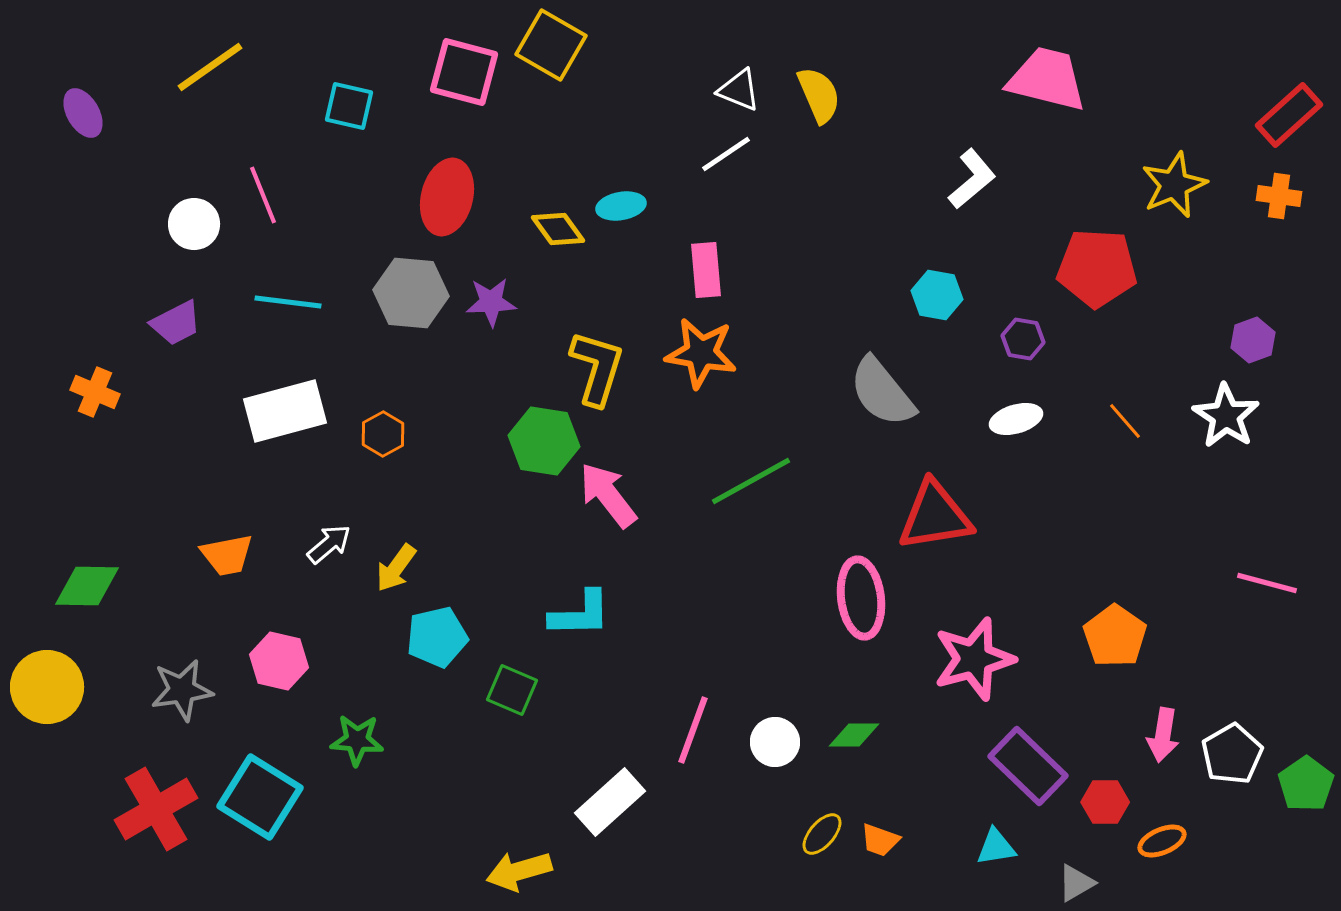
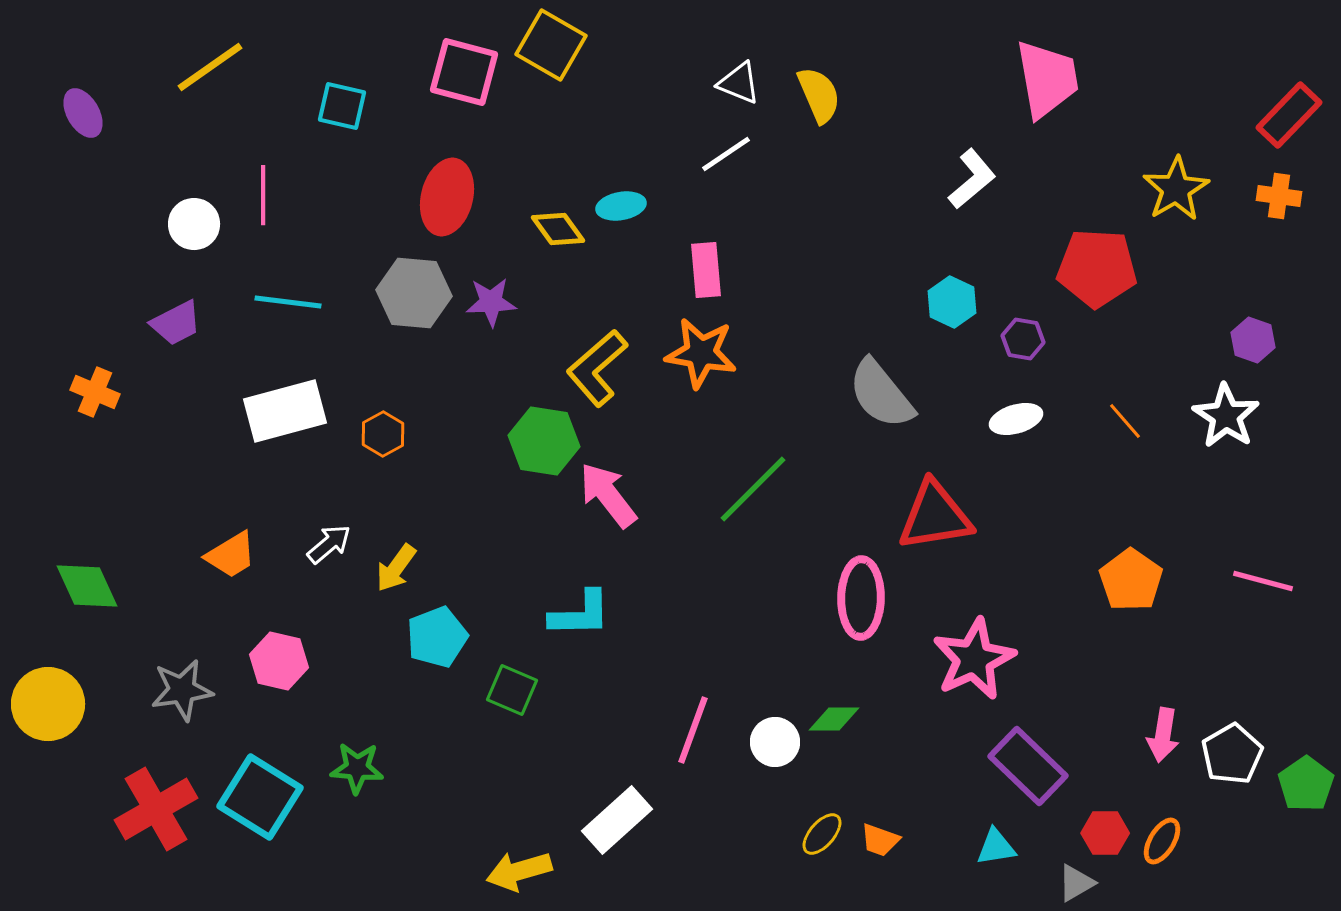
pink trapezoid at (1047, 79): rotated 66 degrees clockwise
white triangle at (739, 90): moved 7 px up
cyan square at (349, 106): moved 7 px left
red rectangle at (1289, 115): rotated 4 degrees counterclockwise
yellow star at (1174, 185): moved 2 px right, 4 px down; rotated 8 degrees counterclockwise
pink line at (263, 195): rotated 22 degrees clockwise
gray hexagon at (411, 293): moved 3 px right
cyan hexagon at (937, 295): moved 15 px right, 7 px down; rotated 15 degrees clockwise
purple hexagon at (1253, 340): rotated 21 degrees counterclockwise
yellow L-shape at (597, 368): rotated 148 degrees counterclockwise
gray semicircle at (882, 392): moved 1 px left, 2 px down
green line at (751, 481): moved 2 px right, 8 px down; rotated 16 degrees counterclockwise
orange trapezoid at (227, 555): moved 4 px right; rotated 20 degrees counterclockwise
pink line at (1267, 583): moved 4 px left, 2 px up
green diamond at (87, 586): rotated 64 degrees clockwise
pink ellipse at (861, 598): rotated 8 degrees clockwise
orange pentagon at (1115, 636): moved 16 px right, 56 px up
cyan pentagon at (437, 637): rotated 8 degrees counterclockwise
pink star at (974, 659): rotated 10 degrees counterclockwise
yellow circle at (47, 687): moved 1 px right, 17 px down
green diamond at (854, 735): moved 20 px left, 16 px up
green star at (357, 740): moved 28 px down
white rectangle at (610, 802): moved 7 px right, 18 px down
red hexagon at (1105, 802): moved 31 px down
orange ellipse at (1162, 841): rotated 36 degrees counterclockwise
